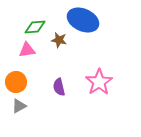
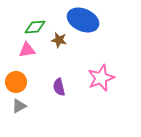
pink star: moved 2 px right, 4 px up; rotated 12 degrees clockwise
